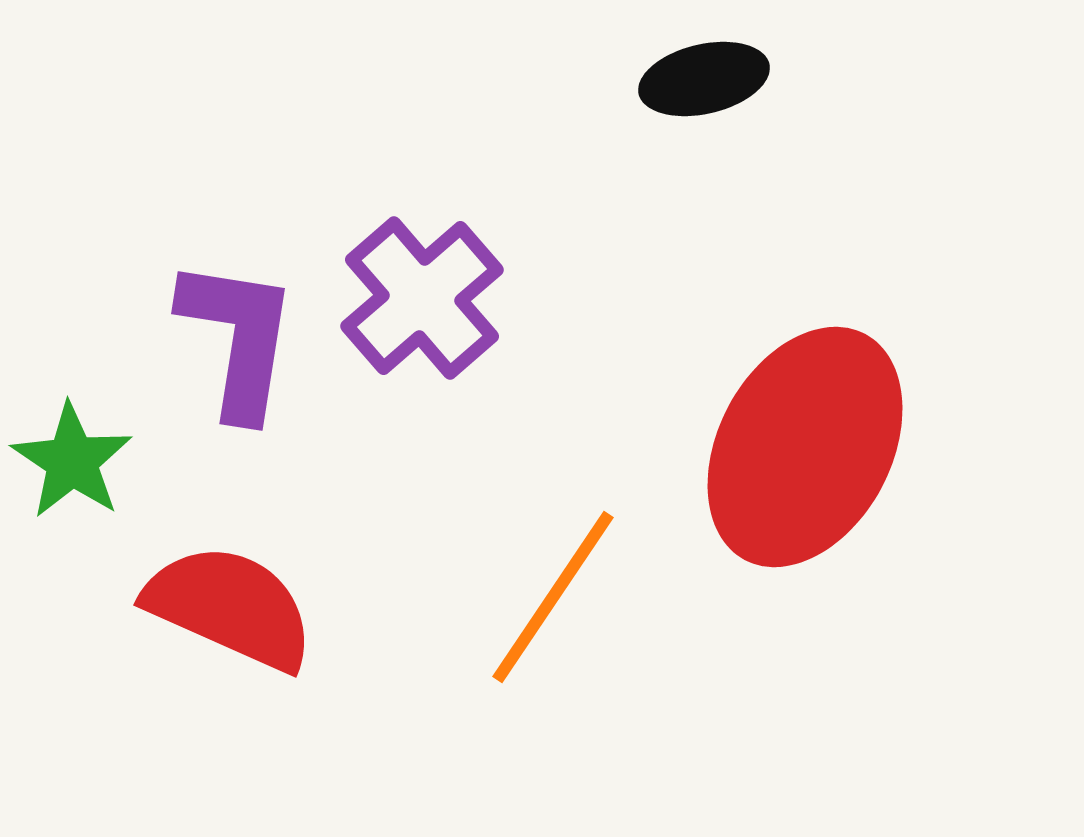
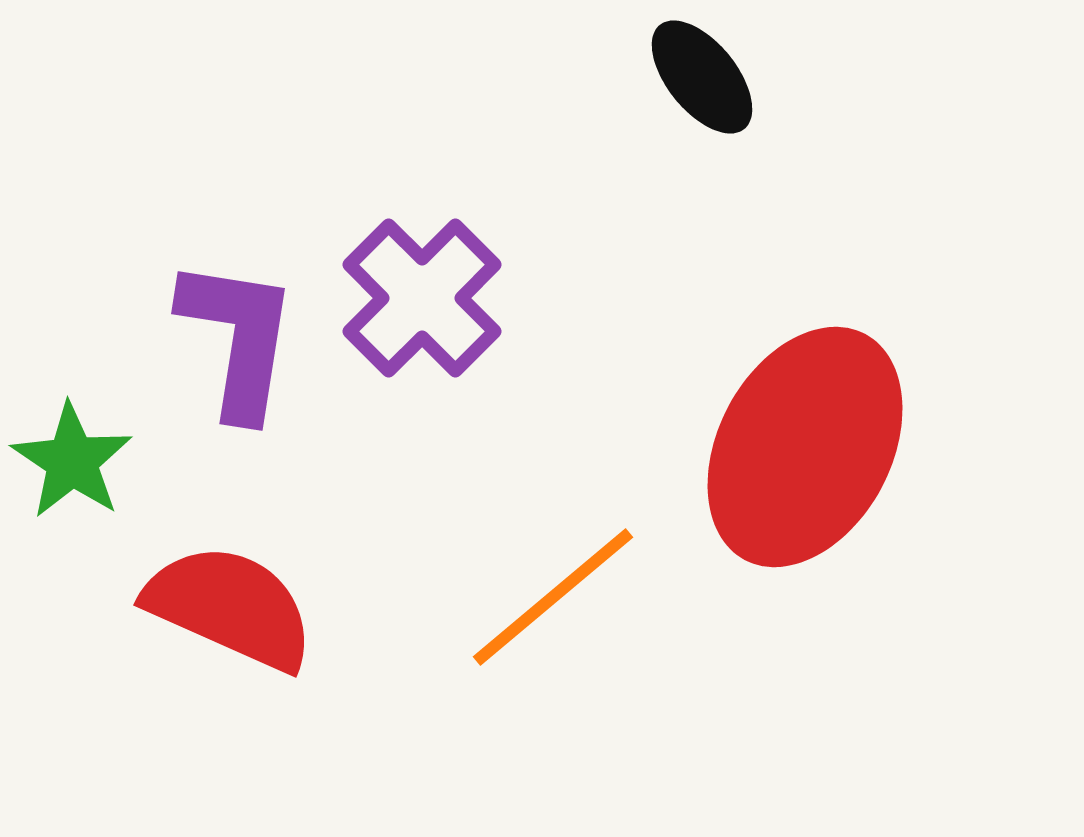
black ellipse: moved 2 px left, 2 px up; rotated 64 degrees clockwise
purple cross: rotated 4 degrees counterclockwise
orange line: rotated 16 degrees clockwise
